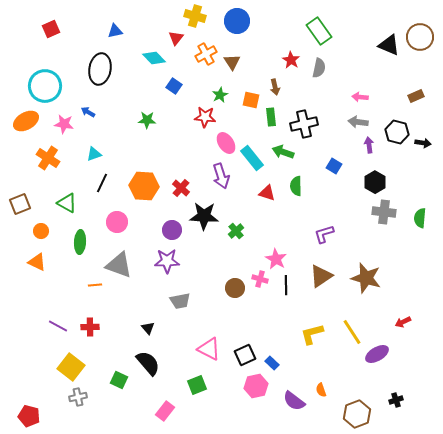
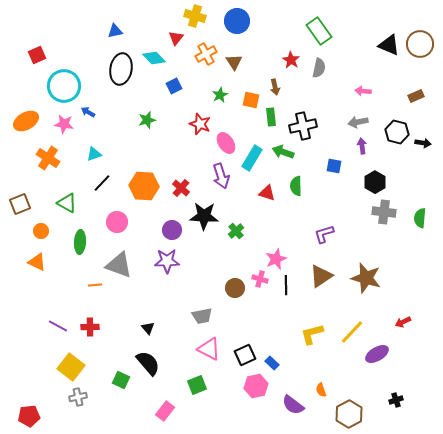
red square at (51, 29): moved 14 px left, 26 px down
brown circle at (420, 37): moved 7 px down
brown triangle at (232, 62): moved 2 px right
black ellipse at (100, 69): moved 21 px right
cyan circle at (45, 86): moved 19 px right
blue square at (174, 86): rotated 28 degrees clockwise
pink arrow at (360, 97): moved 3 px right, 6 px up
red star at (205, 117): moved 5 px left, 7 px down; rotated 15 degrees clockwise
green star at (147, 120): rotated 18 degrees counterclockwise
gray arrow at (358, 122): rotated 18 degrees counterclockwise
black cross at (304, 124): moved 1 px left, 2 px down
purple arrow at (369, 145): moved 7 px left, 1 px down
cyan rectangle at (252, 158): rotated 70 degrees clockwise
blue square at (334, 166): rotated 21 degrees counterclockwise
black line at (102, 183): rotated 18 degrees clockwise
pink star at (276, 259): rotated 20 degrees clockwise
gray trapezoid at (180, 301): moved 22 px right, 15 px down
yellow line at (352, 332): rotated 76 degrees clockwise
green square at (119, 380): moved 2 px right
purple semicircle at (294, 401): moved 1 px left, 4 px down
brown hexagon at (357, 414): moved 8 px left; rotated 8 degrees counterclockwise
red pentagon at (29, 416): rotated 20 degrees counterclockwise
